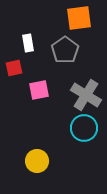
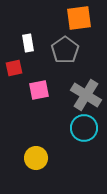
yellow circle: moved 1 px left, 3 px up
